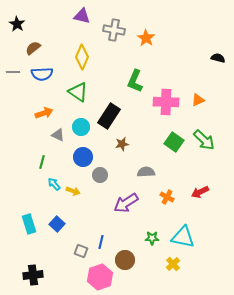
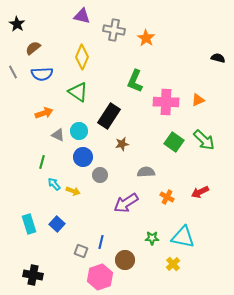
gray line: rotated 64 degrees clockwise
cyan circle: moved 2 px left, 4 px down
black cross: rotated 18 degrees clockwise
